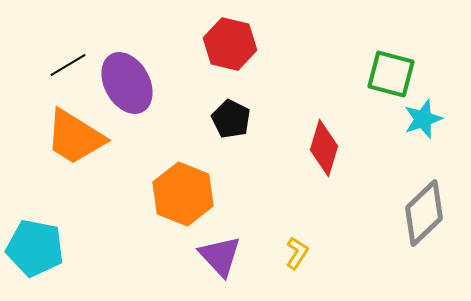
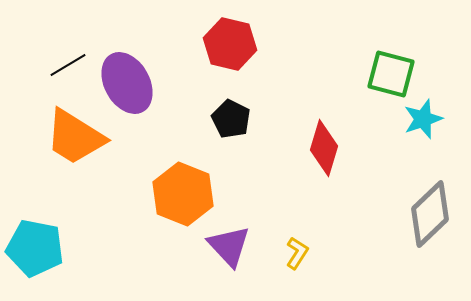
gray diamond: moved 6 px right, 1 px down
purple triangle: moved 9 px right, 10 px up
